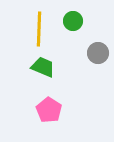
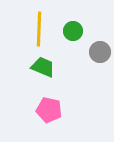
green circle: moved 10 px down
gray circle: moved 2 px right, 1 px up
pink pentagon: rotated 20 degrees counterclockwise
